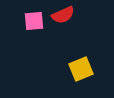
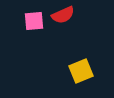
yellow square: moved 2 px down
